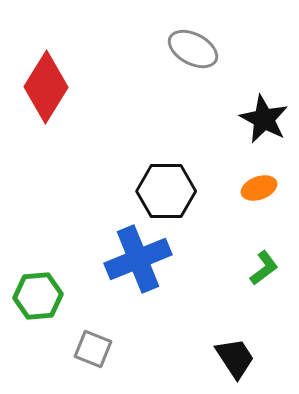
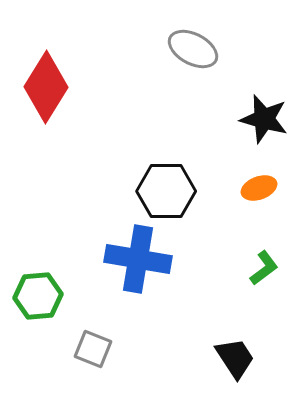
black star: rotated 12 degrees counterclockwise
blue cross: rotated 32 degrees clockwise
